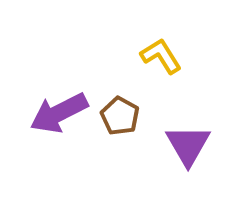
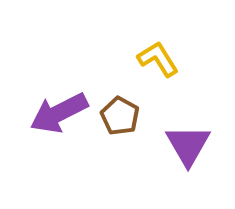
yellow L-shape: moved 3 px left, 3 px down
